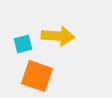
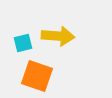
cyan square: moved 1 px up
